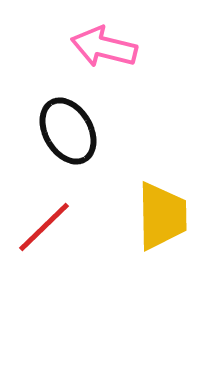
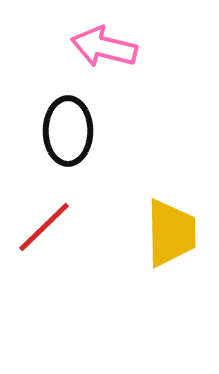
black ellipse: rotated 30 degrees clockwise
yellow trapezoid: moved 9 px right, 17 px down
